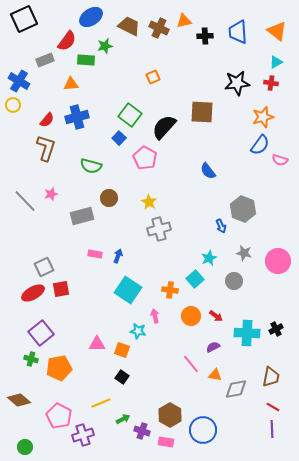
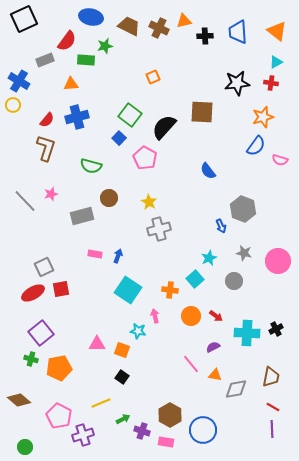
blue ellipse at (91, 17): rotated 45 degrees clockwise
blue semicircle at (260, 145): moved 4 px left, 1 px down
